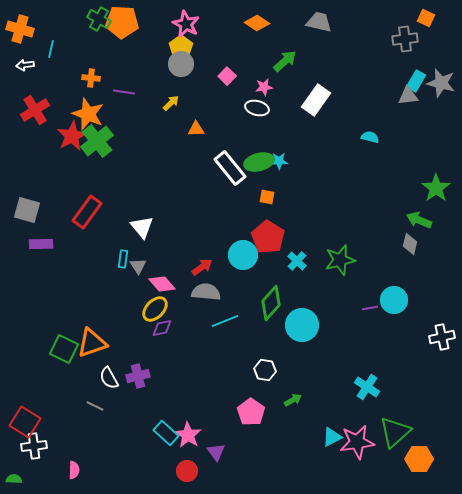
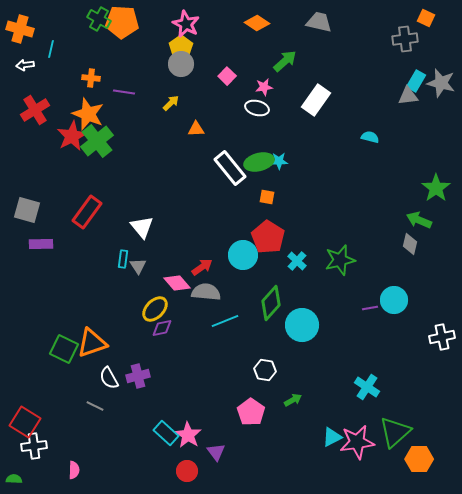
pink diamond at (162, 284): moved 15 px right, 1 px up
